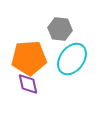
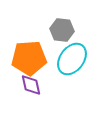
gray hexagon: moved 2 px right, 1 px down
purple diamond: moved 3 px right, 1 px down
